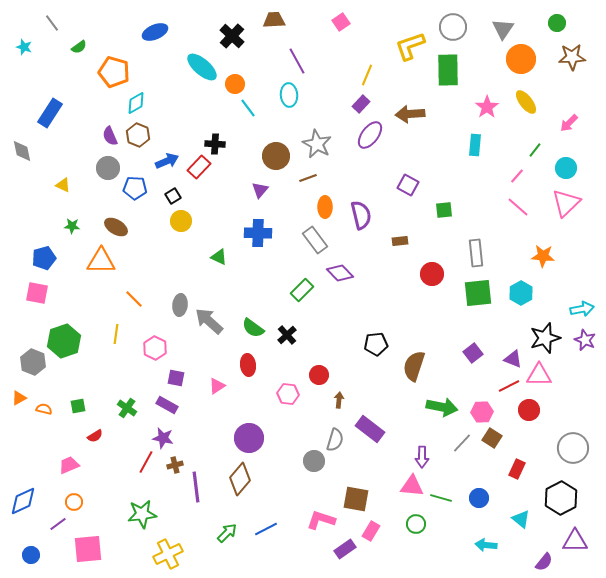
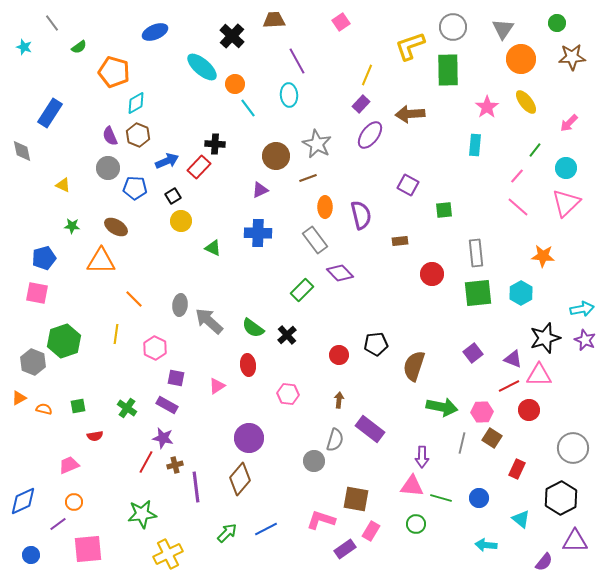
purple triangle at (260, 190): rotated 24 degrees clockwise
green triangle at (219, 257): moved 6 px left, 9 px up
red circle at (319, 375): moved 20 px right, 20 px up
red semicircle at (95, 436): rotated 21 degrees clockwise
gray line at (462, 443): rotated 30 degrees counterclockwise
